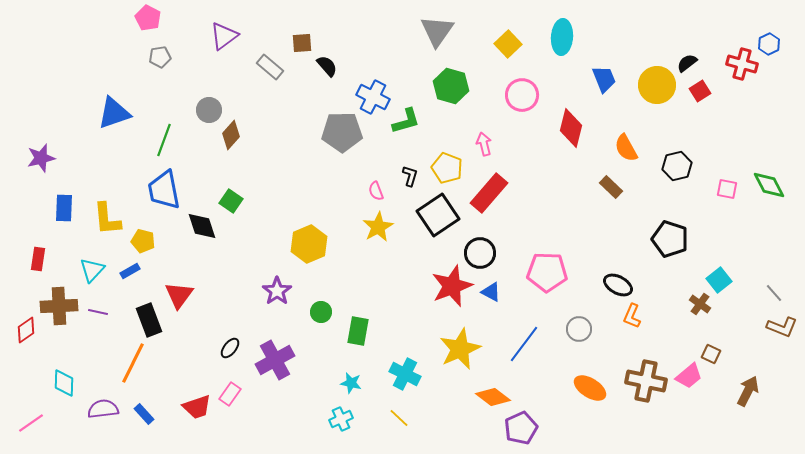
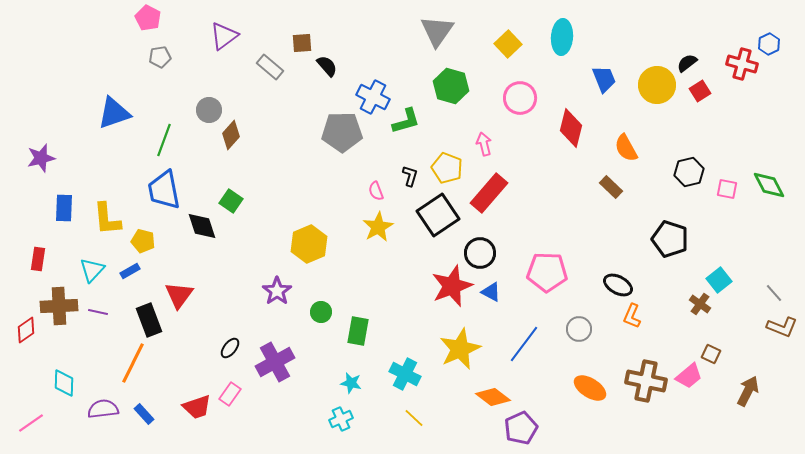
pink circle at (522, 95): moved 2 px left, 3 px down
black hexagon at (677, 166): moved 12 px right, 6 px down
purple cross at (275, 360): moved 2 px down
yellow line at (399, 418): moved 15 px right
